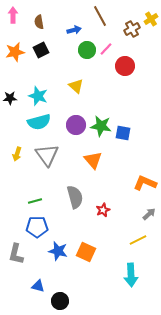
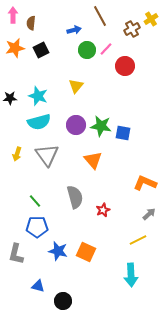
brown semicircle: moved 8 px left, 1 px down; rotated 16 degrees clockwise
orange star: moved 4 px up
yellow triangle: rotated 28 degrees clockwise
green line: rotated 64 degrees clockwise
black circle: moved 3 px right
